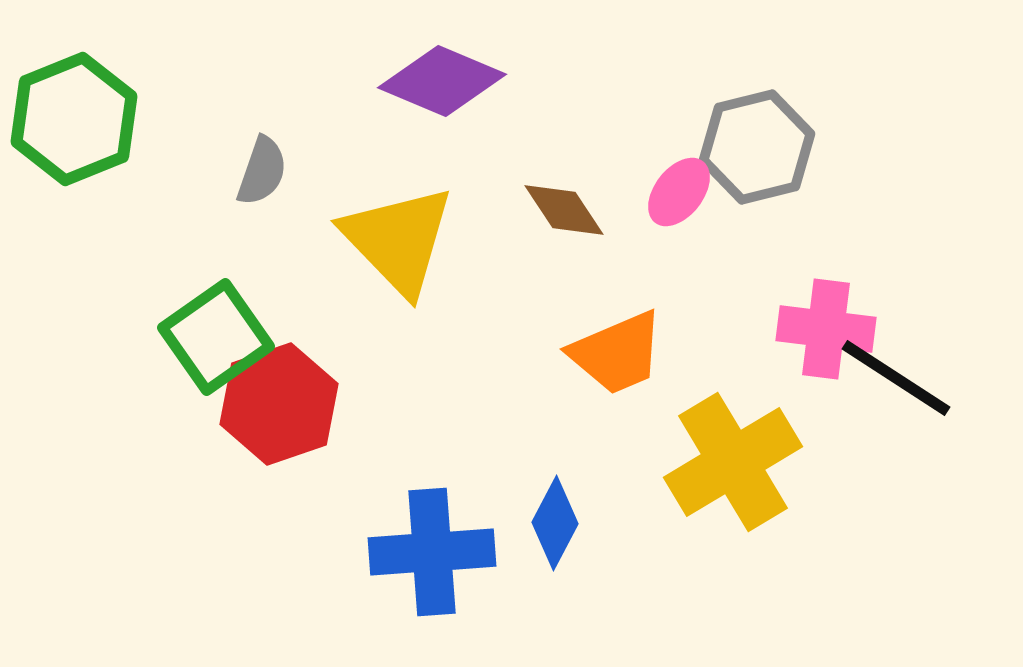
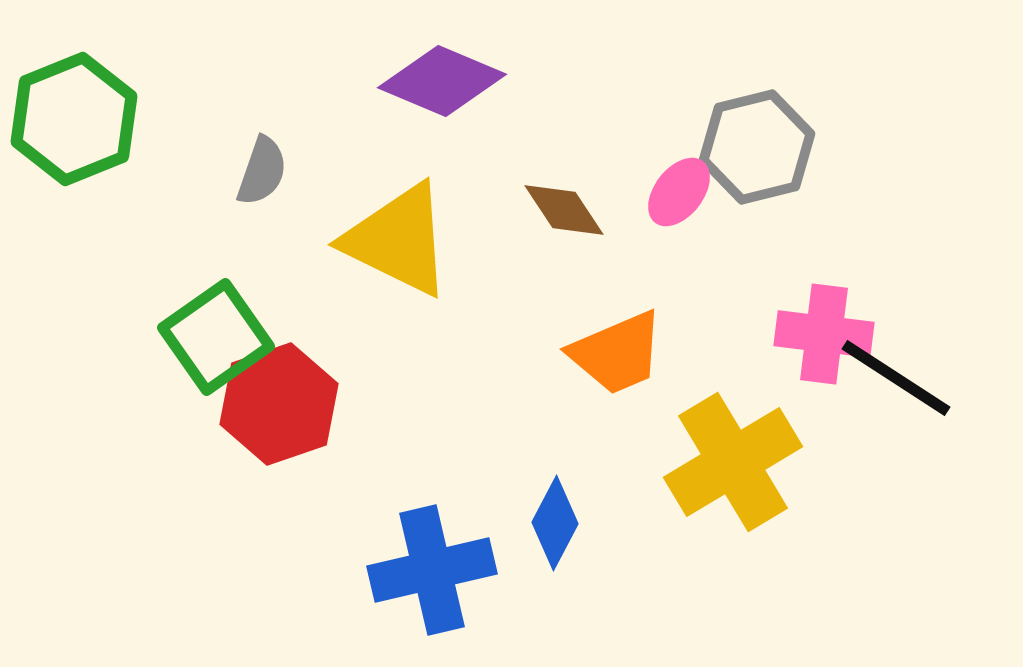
yellow triangle: rotated 20 degrees counterclockwise
pink cross: moved 2 px left, 5 px down
blue cross: moved 18 px down; rotated 9 degrees counterclockwise
